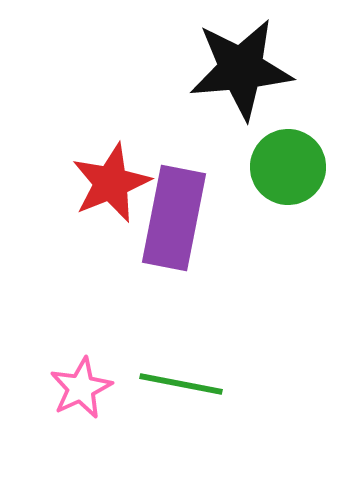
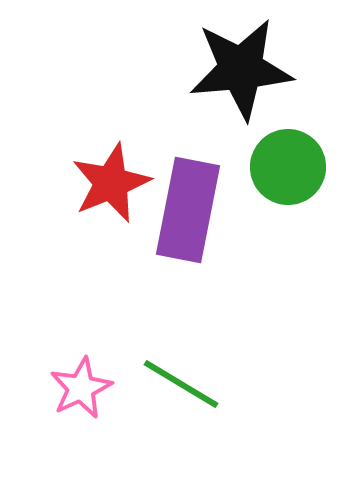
purple rectangle: moved 14 px right, 8 px up
green line: rotated 20 degrees clockwise
